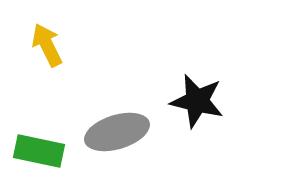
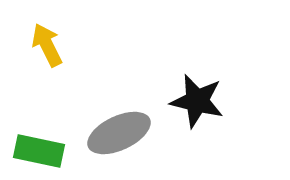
gray ellipse: moved 2 px right, 1 px down; rotated 8 degrees counterclockwise
